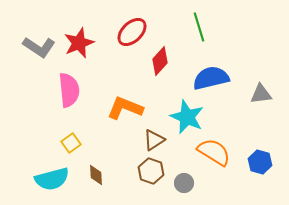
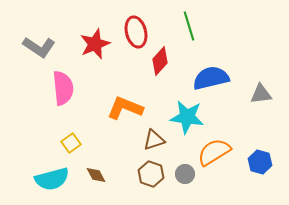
green line: moved 10 px left, 1 px up
red ellipse: moved 4 px right; rotated 60 degrees counterclockwise
red star: moved 16 px right, 1 px down
pink semicircle: moved 6 px left, 2 px up
cyan star: rotated 16 degrees counterclockwise
brown triangle: rotated 15 degrees clockwise
orange semicircle: rotated 64 degrees counterclockwise
brown hexagon: moved 3 px down
brown diamond: rotated 25 degrees counterclockwise
gray circle: moved 1 px right, 9 px up
